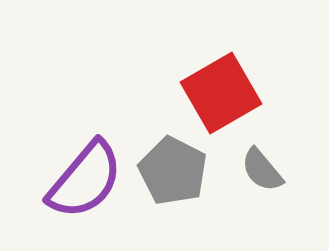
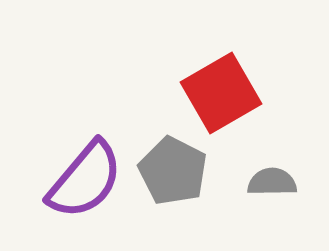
gray semicircle: moved 10 px right, 12 px down; rotated 129 degrees clockwise
